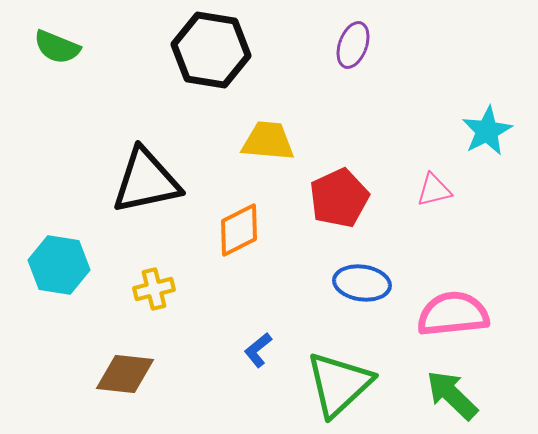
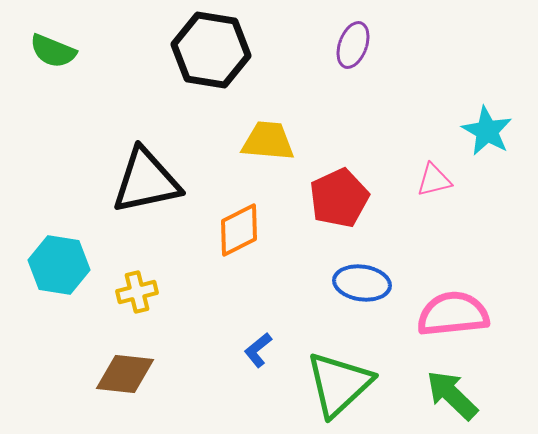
green semicircle: moved 4 px left, 4 px down
cyan star: rotated 15 degrees counterclockwise
pink triangle: moved 10 px up
yellow cross: moved 17 px left, 3 px down
